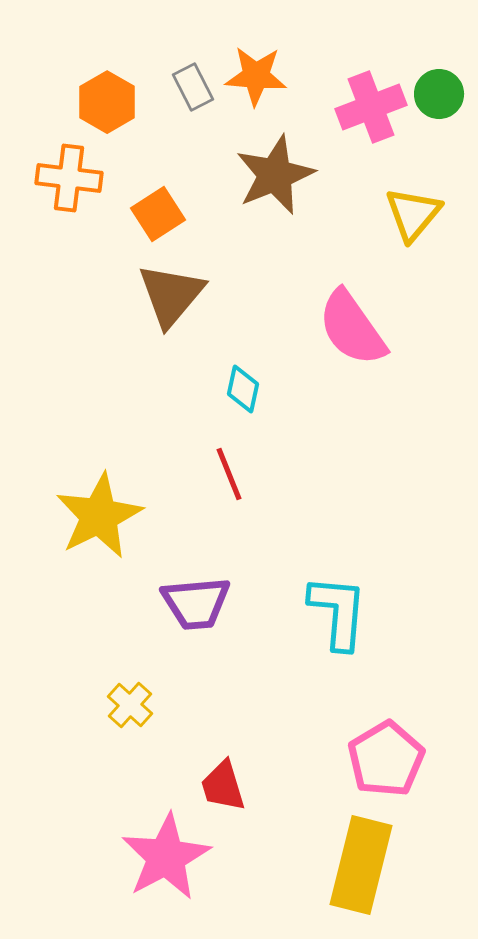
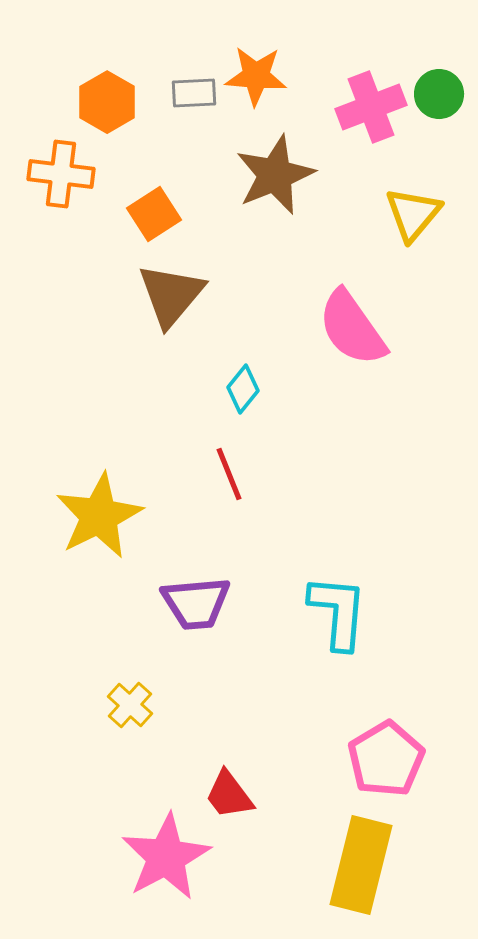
gray rectangle: moved 1 px right, 6 px down; rotated 66 degrees counterclockwise
orange cross: moved 8 px left, 4 px up
orange square: moved 4 px left
cyan diamond: rotated 27 degrees clockwise
red trapezoid: moved 6 px right, 9 px down; rotated 20 degrees counterclockwise
